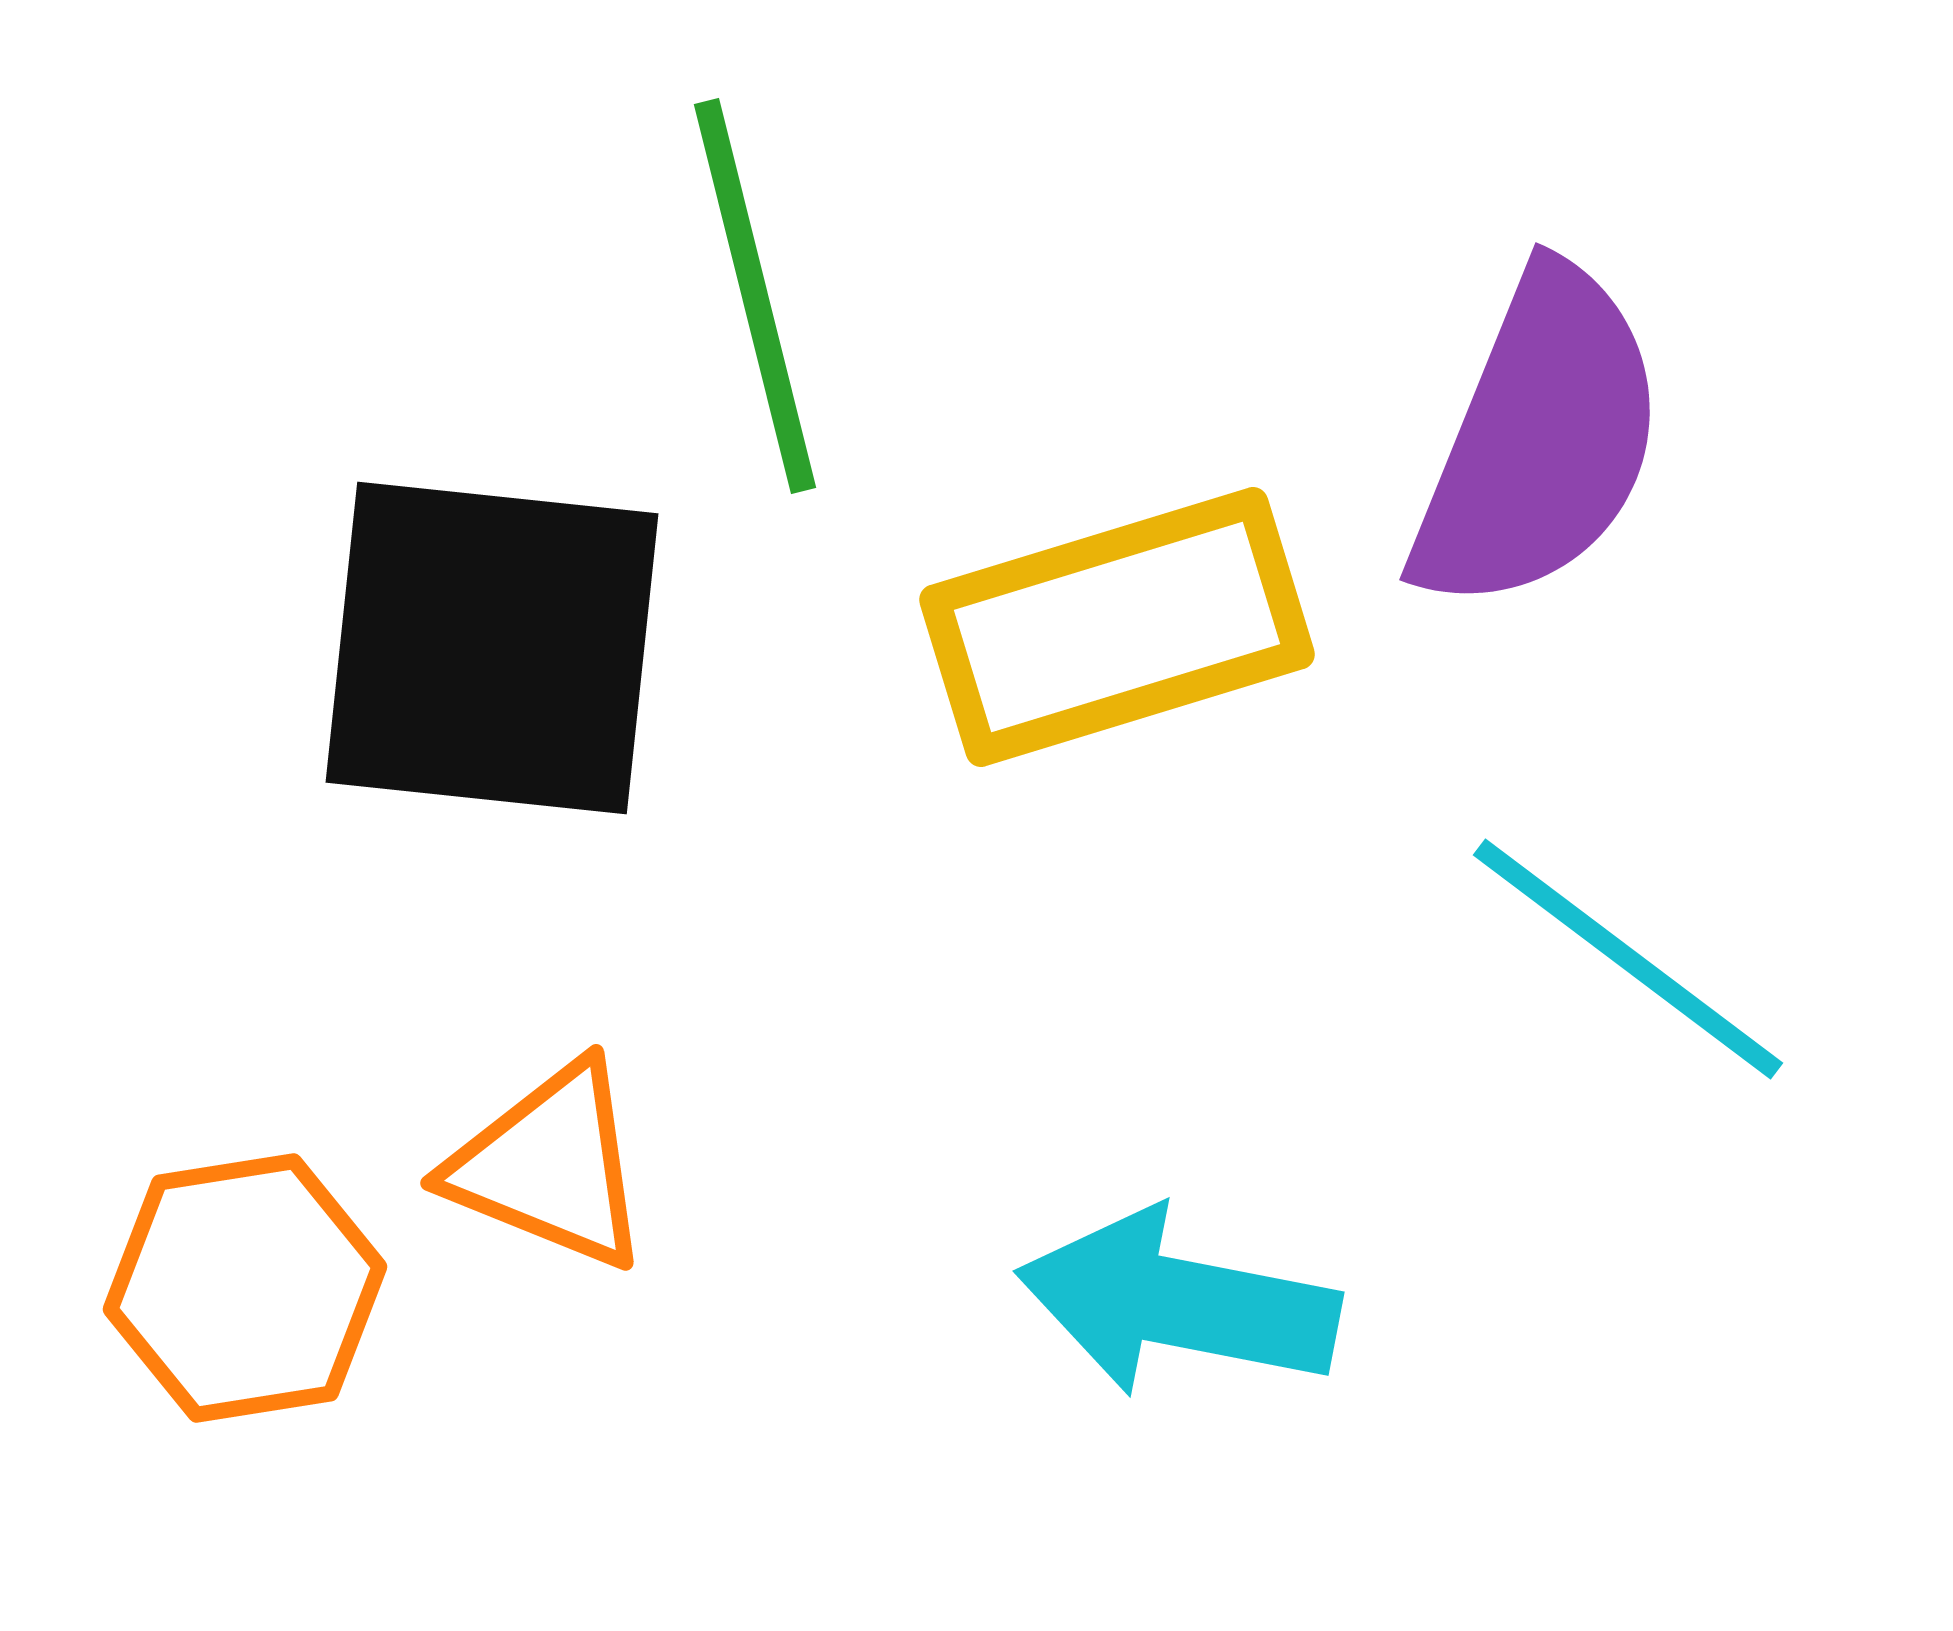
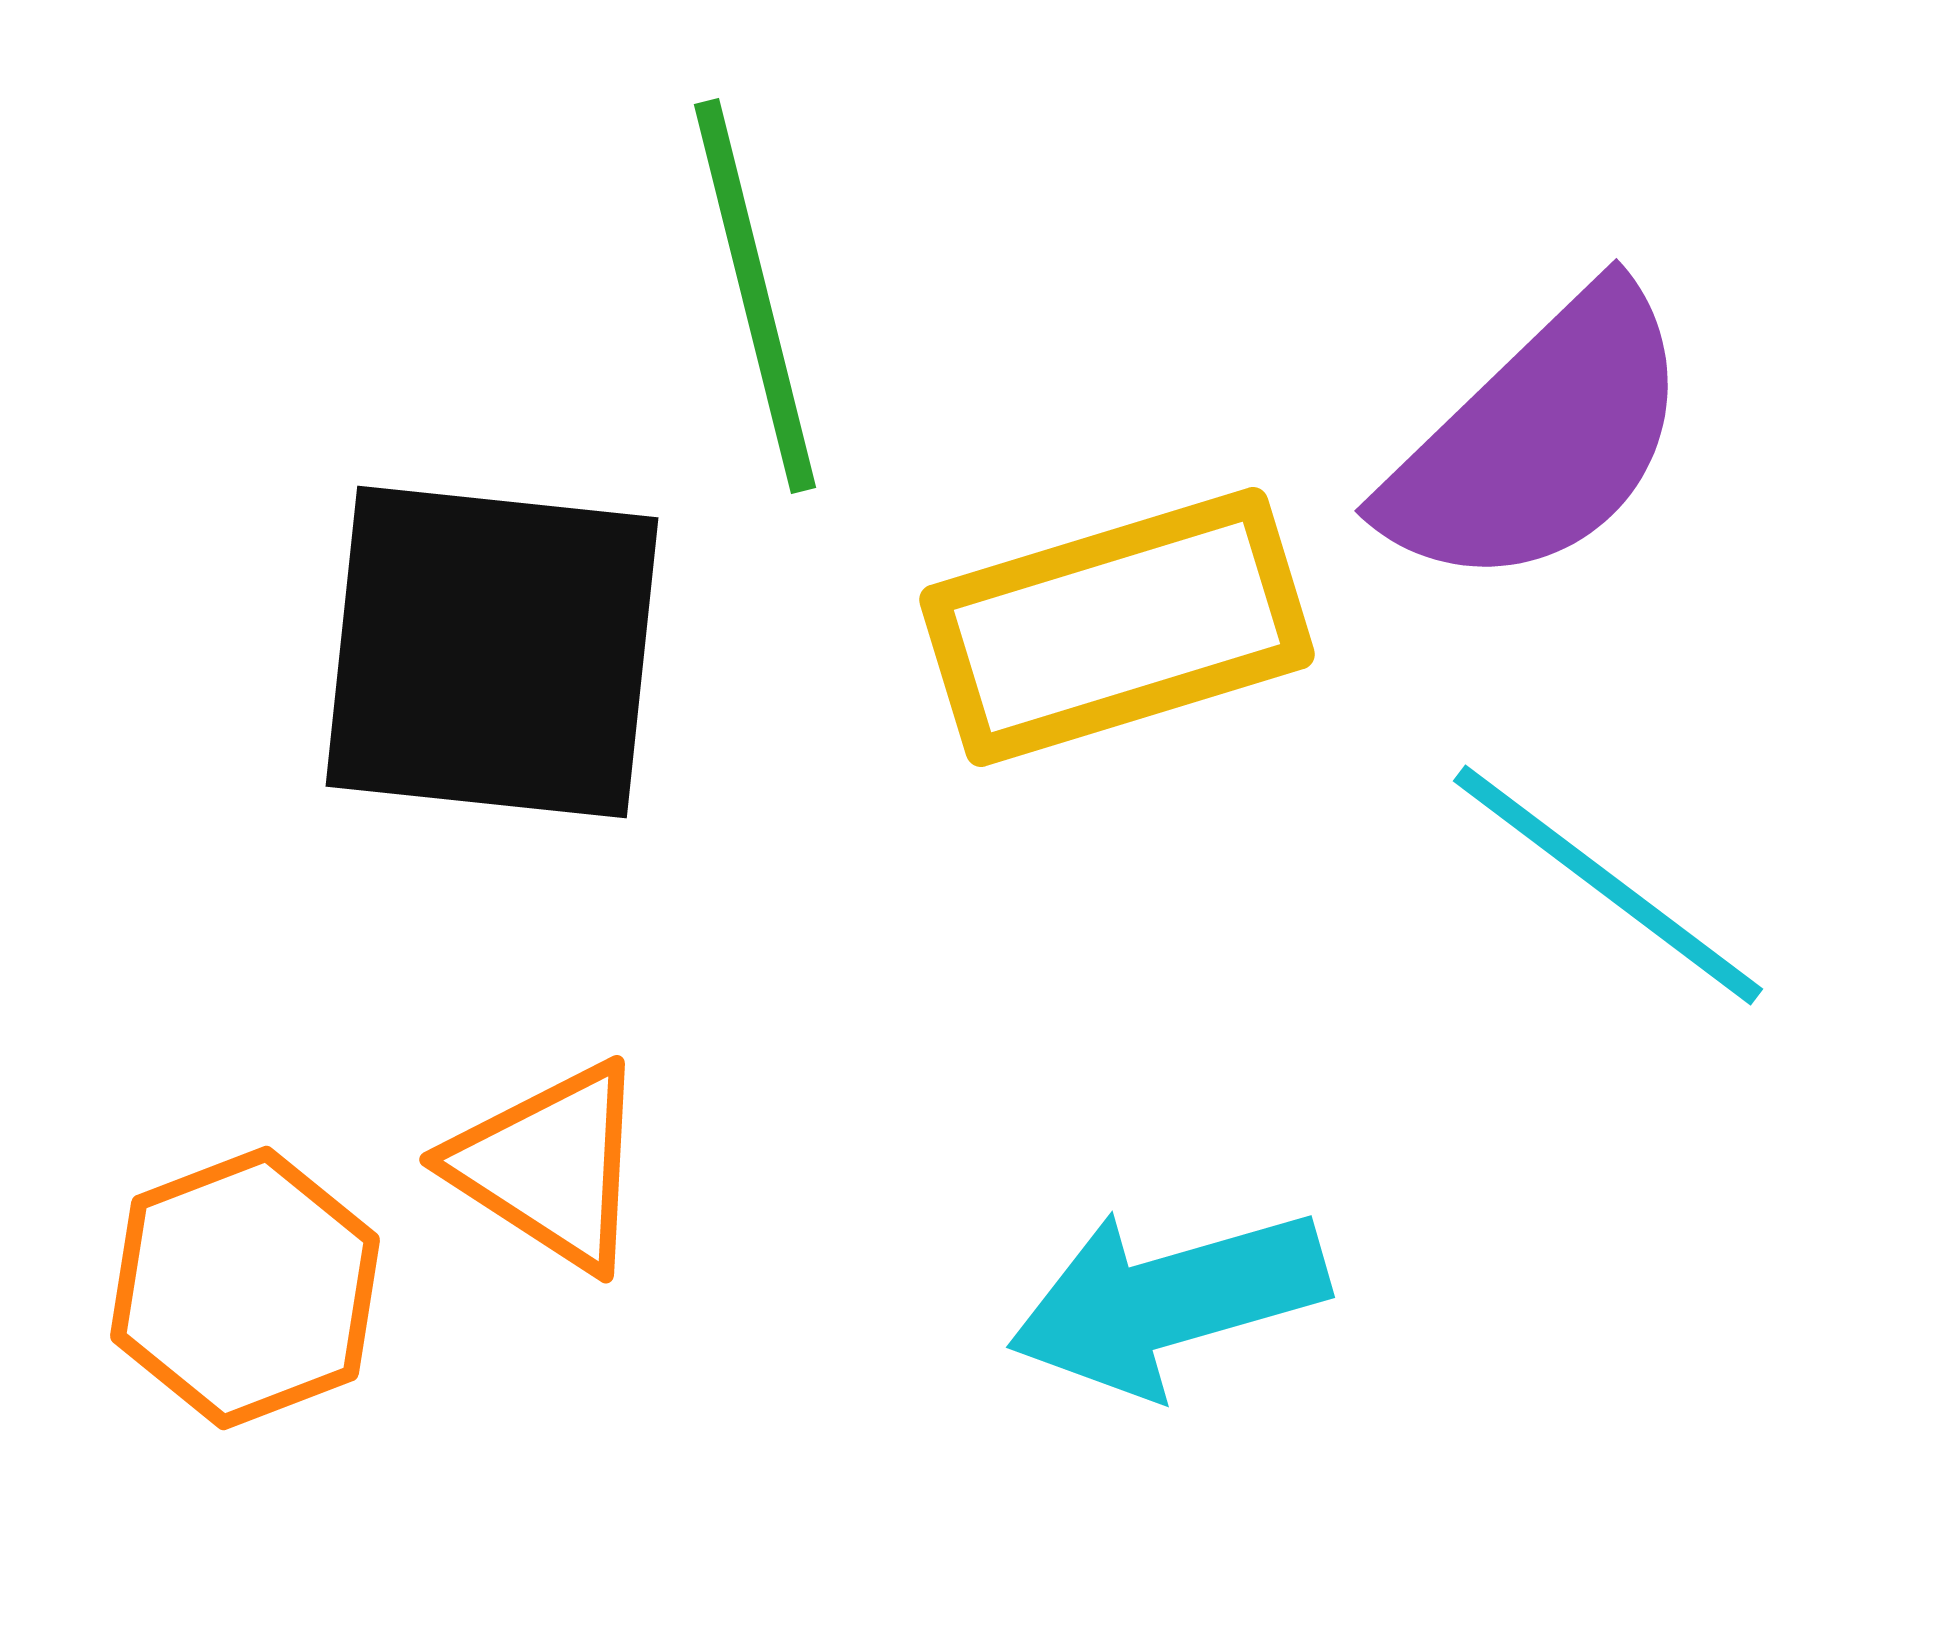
purple semicircle: rotated 24 degrees clockwise
black square: moved 4 px down
cyan line: moved 20 px left, 74 px up
orange triangle: rotated 11 degrees clockwise
orange hexagon: rotated 12 degrees counterclockwise
cyan arrow: moved 10 px left, 2 px up; rotated 27 degrees counterclockwise
